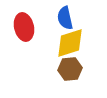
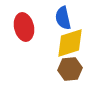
blue semicircle: moved 2 px left
